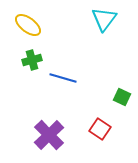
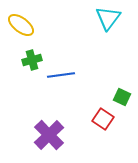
cyan triangle: moved 4 px right, 1 px up
yellow ellipse: moved 7 px left
blue line: moved 2 px left, 3 px up; rotated 24 degrees counterclockwise
red square: moved 3 px right, 10 px up
